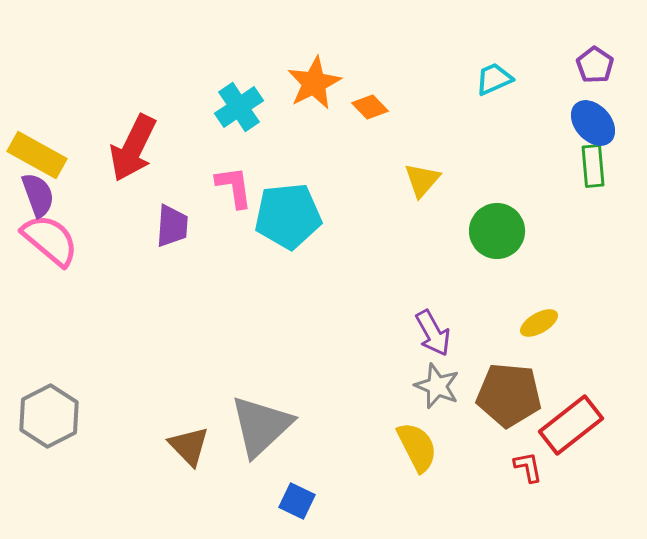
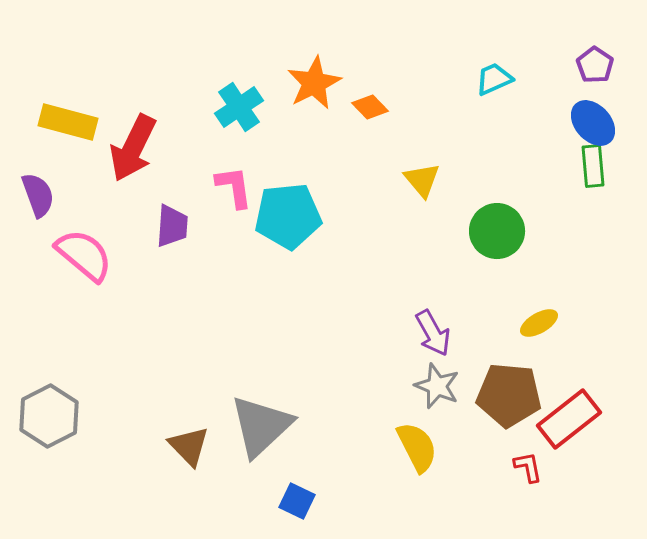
yellow rectangle: moved 31 px right, 33 px up; rotated 14 degrees counterclockwise
yellow triangle: rotated 21 degrees counterclockwise
pink semicircle: moved 34 px right, 15 px down
red rectangle: moved 2 px left, 6 px up
